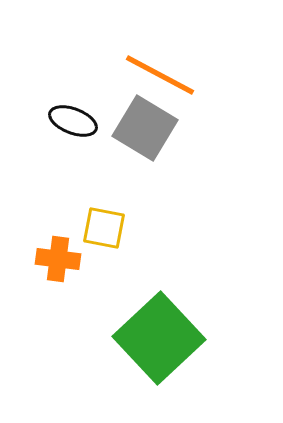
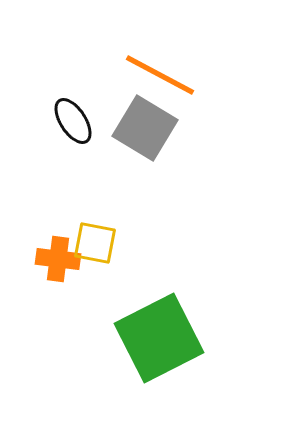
black ellipse: rotated 36 degrees clockwise
yellow square: moved 9 px left, 15 px down
green square: rotated 16 degrees clockwise
